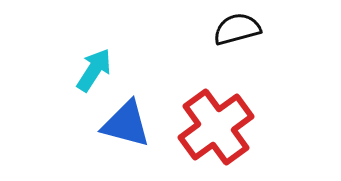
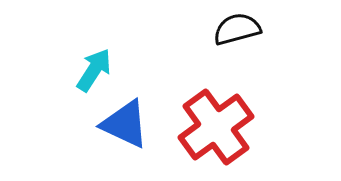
blue triangle: moved 1 px left; rotated 10 degrees clockwise
